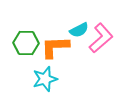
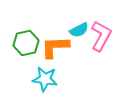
pink L-shape: moved 2 px up; rotated 20 degrees counterclockwise
green hexagon: rotated 15 degrees counterclockwise
cyan star: rotated 25 degrees clockwise
